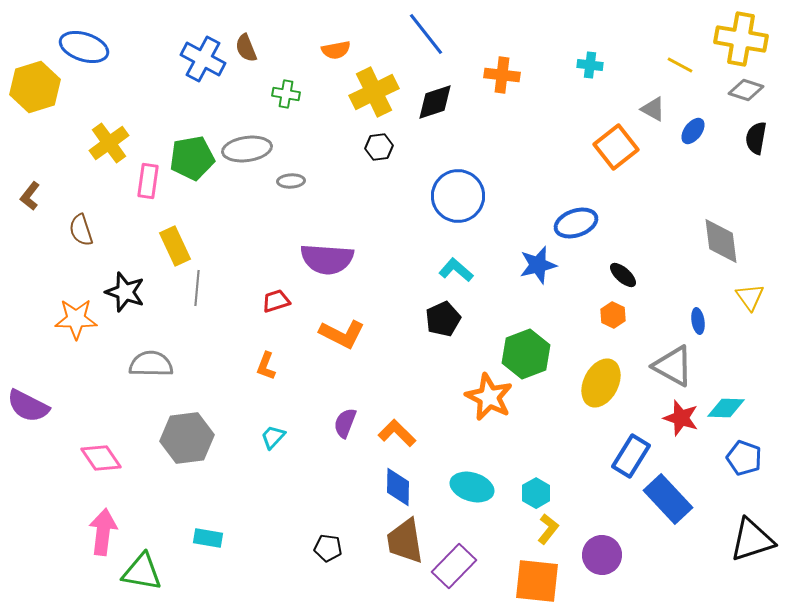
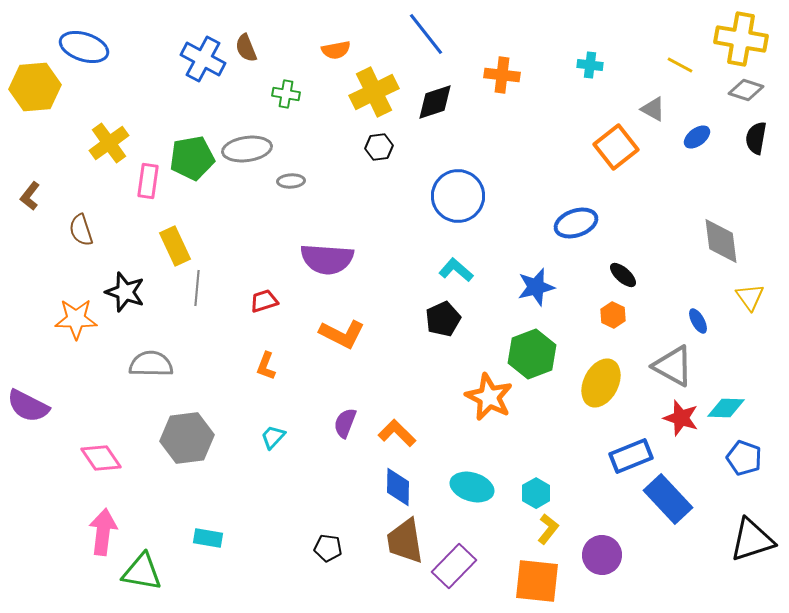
yellow hexagon at (35, 87): rotated 12 degrees clockwise
blue ellipse at (693, 131): moved 4 px right, 6 px down; rotated 16 degrees clockwise
blue star at (538, 265): moved 2 px left, 22 px down
red trapezoid at (276, 301): moved 12 px left
blue ellipse at (698, 321): rotated 20 degrees counterclockwise
green hexagon at (526, 354): moved 6 px right
blue rectangle at (631, 456): rotated 36 degrees clockwise
